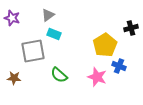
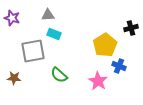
gray triangle: rotated 32 degrees clockwise
pink star: moved 1 px right, 4 px down; rotated 12 degrees clockwise
